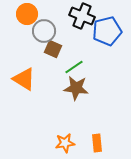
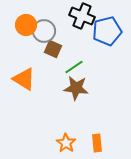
orange circle: moved 1 px left, 11 px down
orange star: moved 1 px right; rotated 30 degrees counterclockwise
